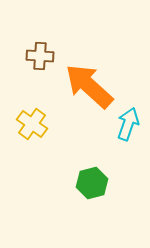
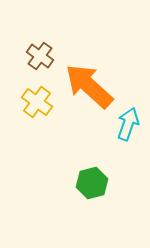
brown cross: rotated 32 degrees clockwise
yellow cross: moved 5 px right, 22 px up
